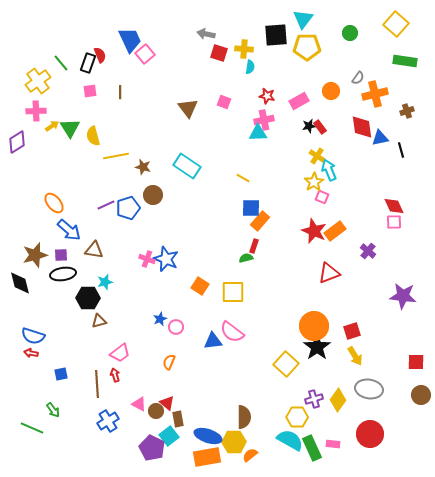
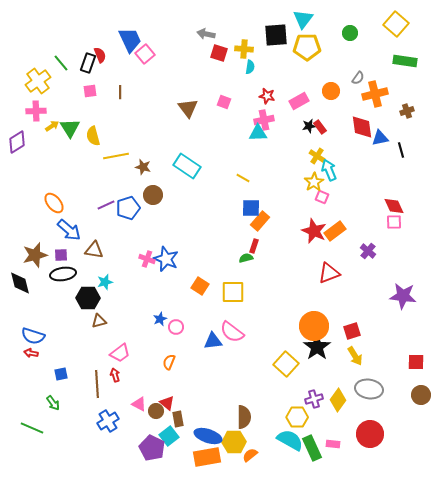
green arrow at (53, 410): moved 7 px up
